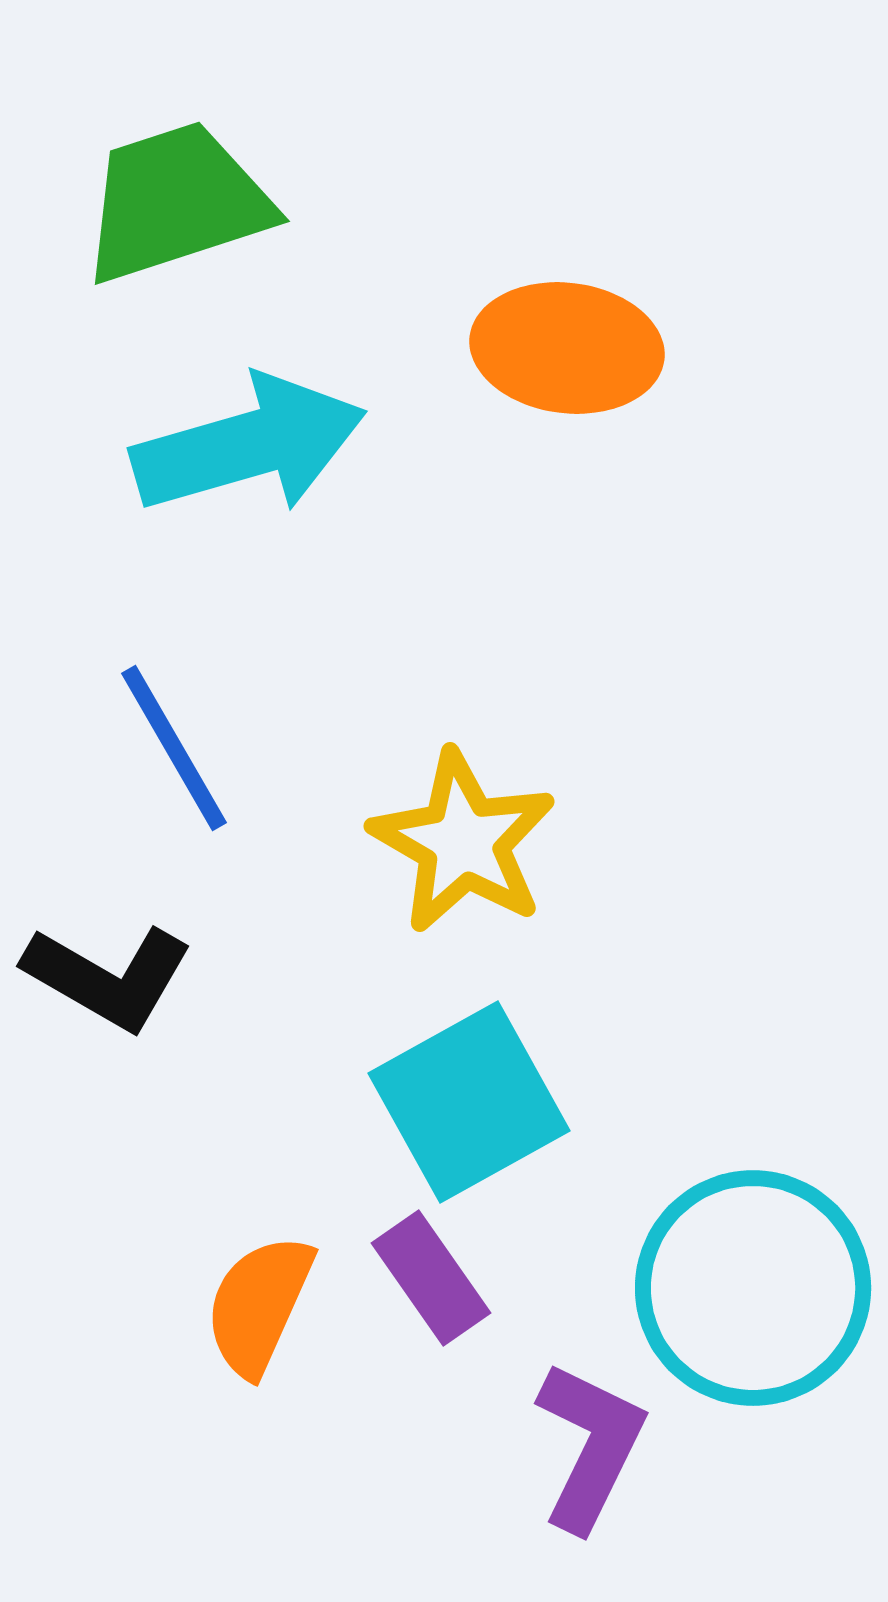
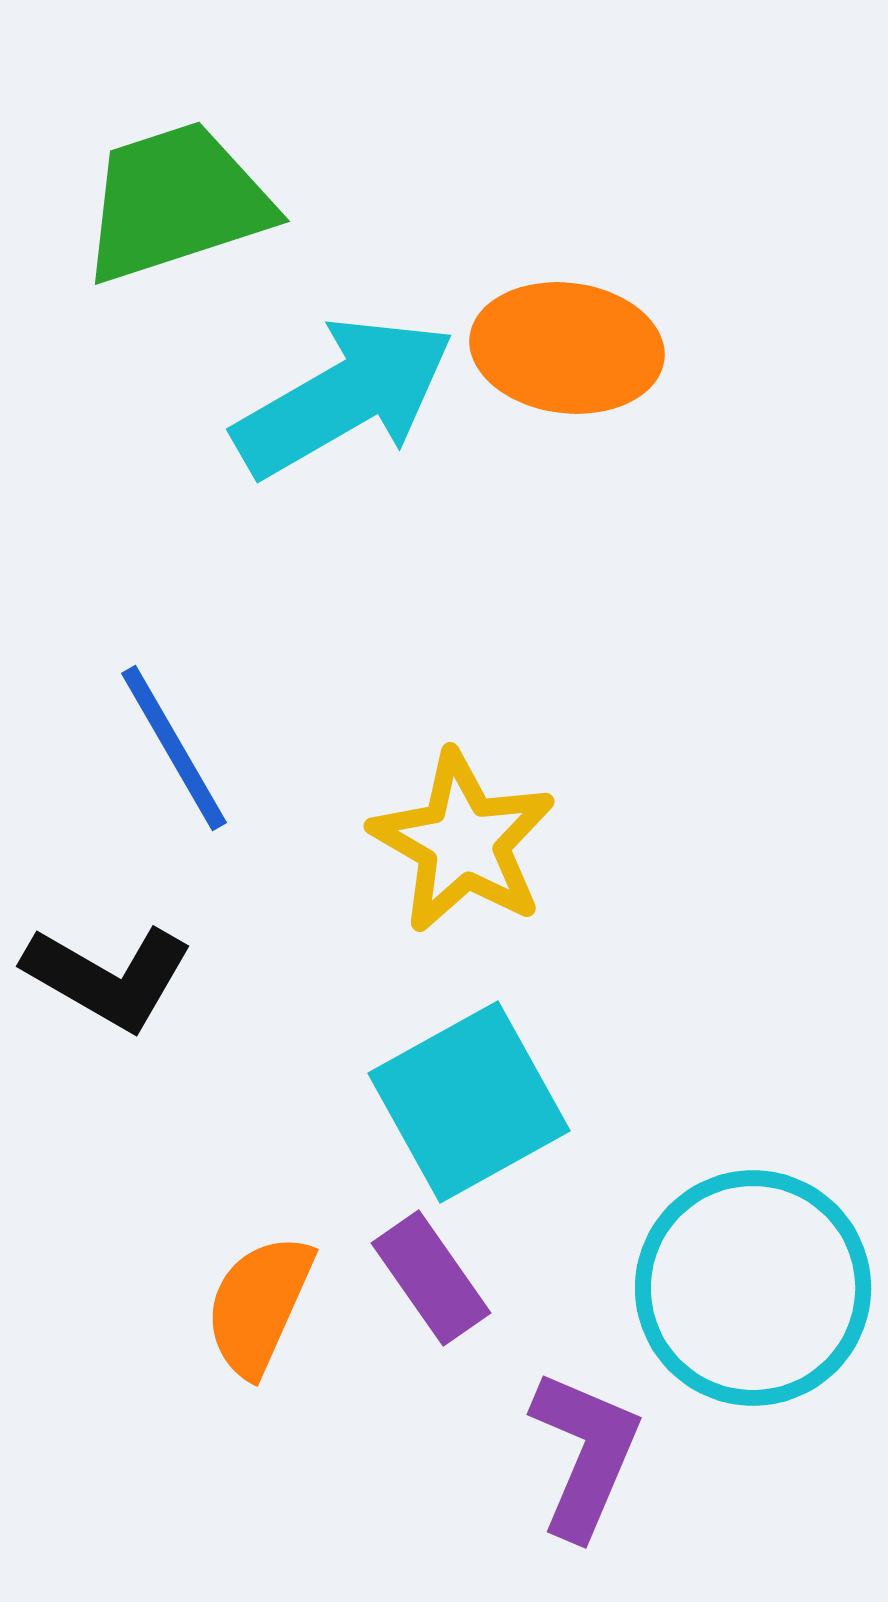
cyan arrow: moved 95 px right, 48 px up; rotated 14 degrees counterclockwise
purple L-shape: moved 5 px left, 8 px down; rotated 3 degrees counterclockwise
